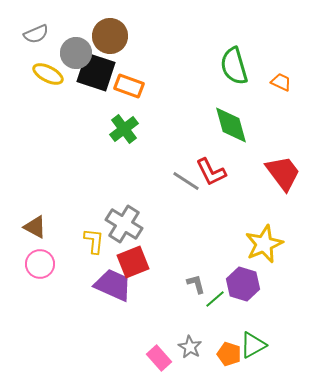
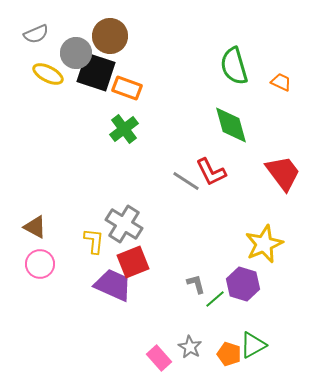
orange rectangle: moved 2 px left, 2 px down
